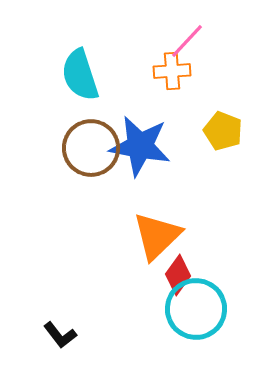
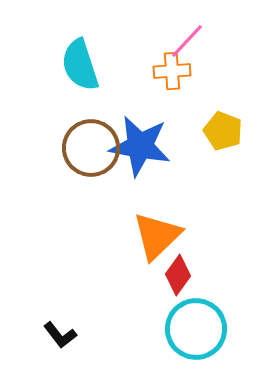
cyan semicircle: moved 10 px up
cyan circle: moved 20 px down
